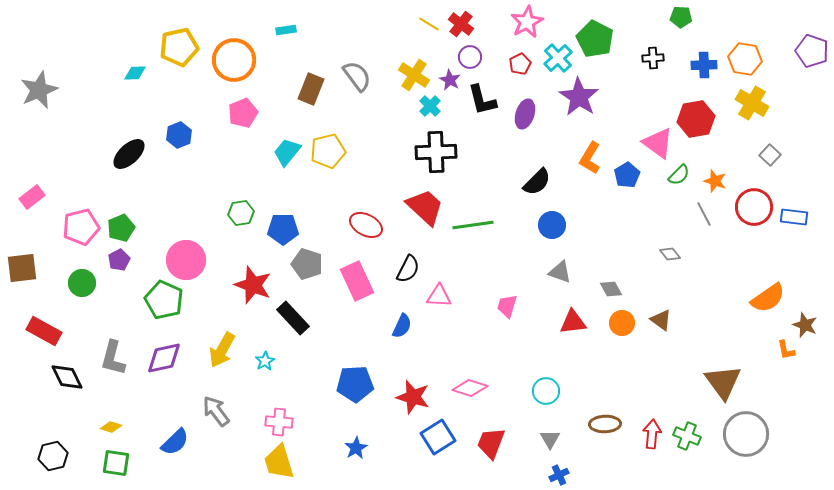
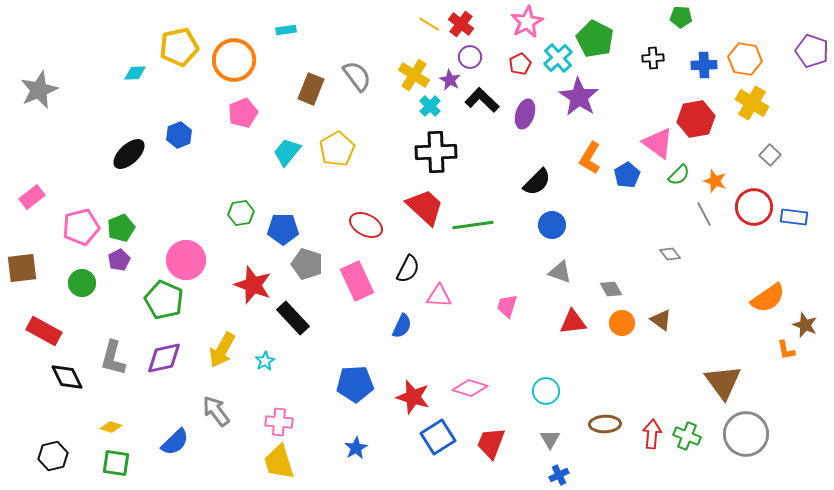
black L-shape at (482, 100): rotated 148 degrees clockwise
yellow pentagon at (328, 151): moved 9 px right, 2 px up; rotated 16 degrees counterclockwise
